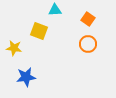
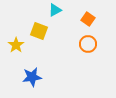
cyan triangle: rotated 24 degrees counterclockwise
yellow star: moved 2 px right, 3 px up; rotated 28 degrees clockwise
blue star: moved 6 px right
